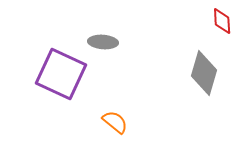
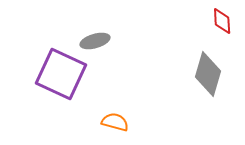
gray ellipse: moved 8 px left, 1 px up; rotated 20 degrees counterclockwise
gray diamond: moved 4 px right, 1 px down
orange semicircle: rotated 24 degrees counterclockwise
